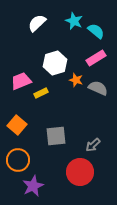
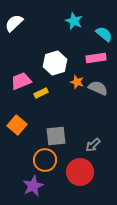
white semicircle: moved 23 px left
cyan semicircle: moved 8 px right, 3 px down
pink rectangle: rotated 24 degrees clockwise
orange star: moved 1 px right, 2 px down
orange circle: moved 27 px right
